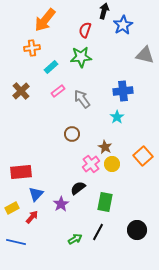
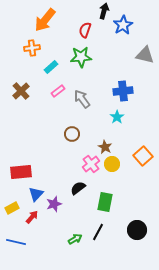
purple star: moved 7 px left; rotated 14 degrees clockwise
